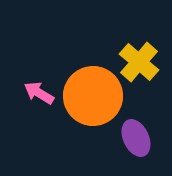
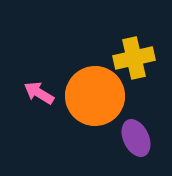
yellow cross: moved 5 px left, 4 px up; rotated 36 degrees clockwise
orange circle: moved 2 px right
